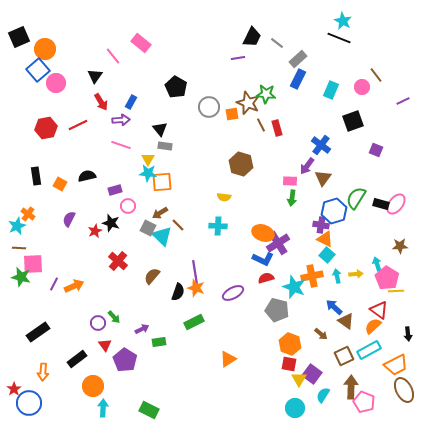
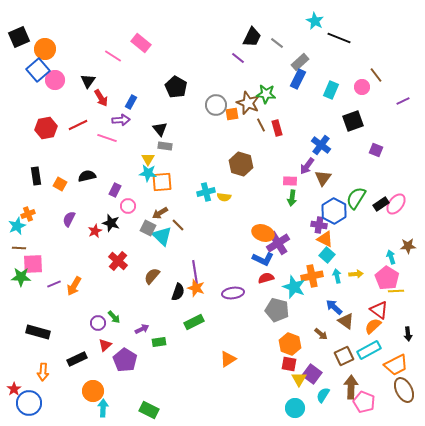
cyan star at (343, 21): moved 28 px left
pink line at (113, 56): rotated 18 degrees counterclockwise
purple line at (238, 58): rotated 48 degrees clockwise
gray rectangle at (298, 59): moved 2 px right, 3 px down
black triangle at (95, 76): moved 7 px left, 5 px down
pink circle at (56, 83): moved 1 px left, 3 px up
red arrow at (101, 102): moved 4 px up
gray circle at (209, 107): moved 7 px right, 2 px up
pink line at (121, 145): moved 14 px left, 7 px up
purple rectangle at (115, 190): rotated 48 degrees counterclockwise
black rectangle at (381, 204): rotated 49 degrees counterclockwise
blue hexagon at (334, 211): rotated 15 degrees counterclockwise
orange cross at (28, 214): rotated 32 degrees clockwise
purple cross at (321, 225): moved 2 px left
cyan cross at (218, 226): moved 12 px left, 34 px up; rotated 18 degrees counterclockwise
brown star at (400, 246): moved 8 px right
cyan arrow at (377, 264): moved 14 px right, 7 px up
green star at (21, 277): rotated 12 degrees counterclockwise
purple line at (54, 284): rotated 40 degrees clockwise
orange arrow at (74, 286): rotated 144 degrees clockwise
purple ellipse at (233, 293): rotated 20 degrees clockwise
black rectangle at (38, 332): rotated 50 degrees clockwise
red triangle at (105, 345): rotated 24 degrees clockwise
black rectangle at (77, 359): rotated 12 degrees clockwise
orange circle at (93, 386): moved 5 px down
